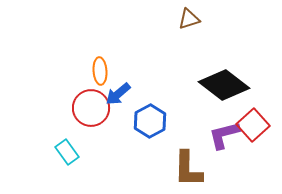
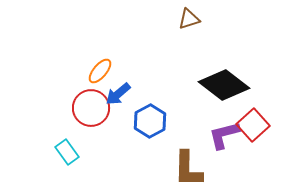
orange ellipse: rotated 44 degrees clockwise
